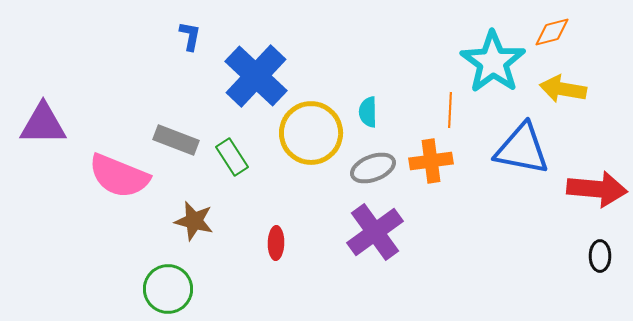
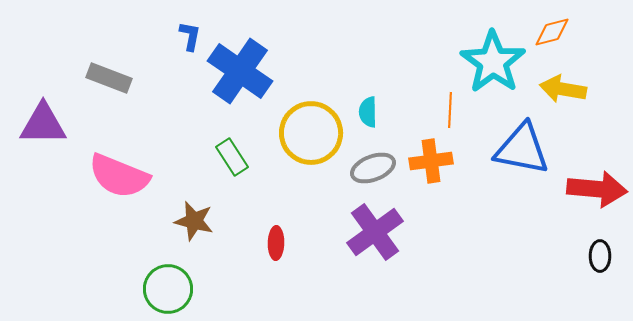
blue cross: moved 16 px left, 5 px up; rotated 8 degrees counterclockwise
gray rectangle: moved 67 px left, 62 px up
